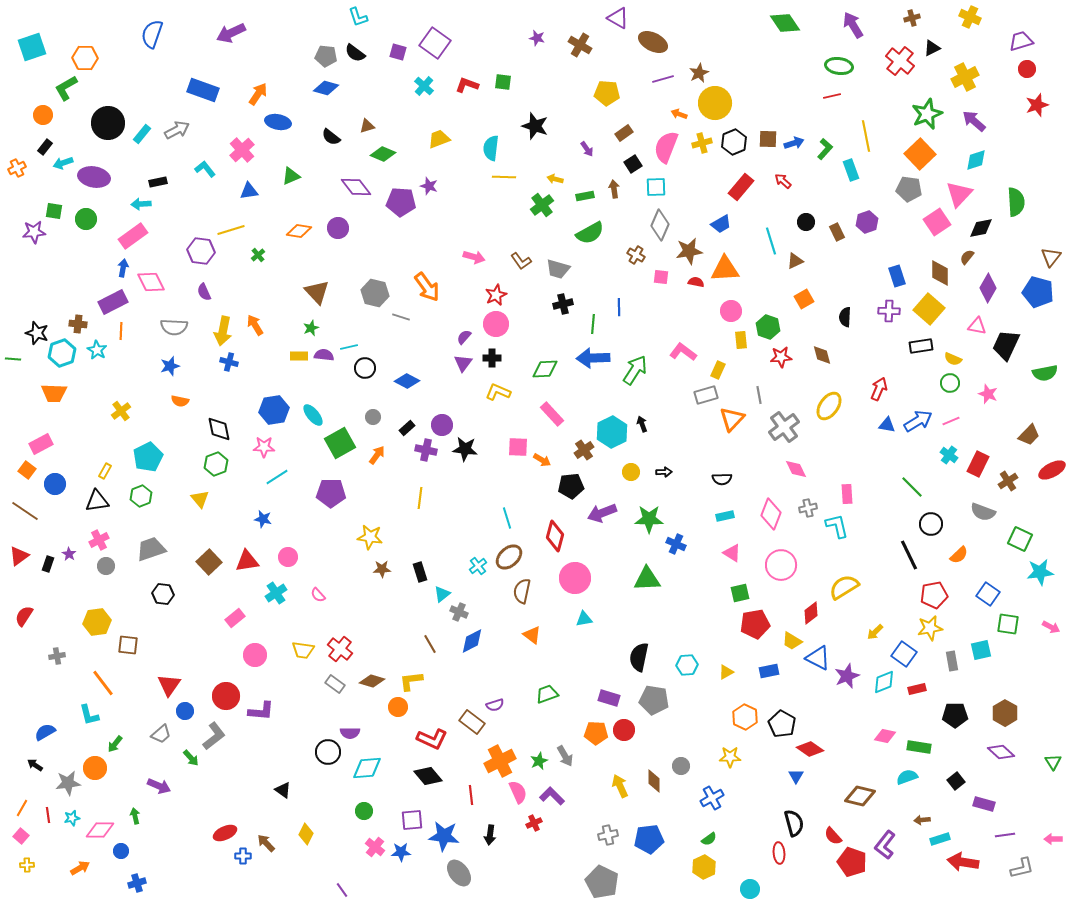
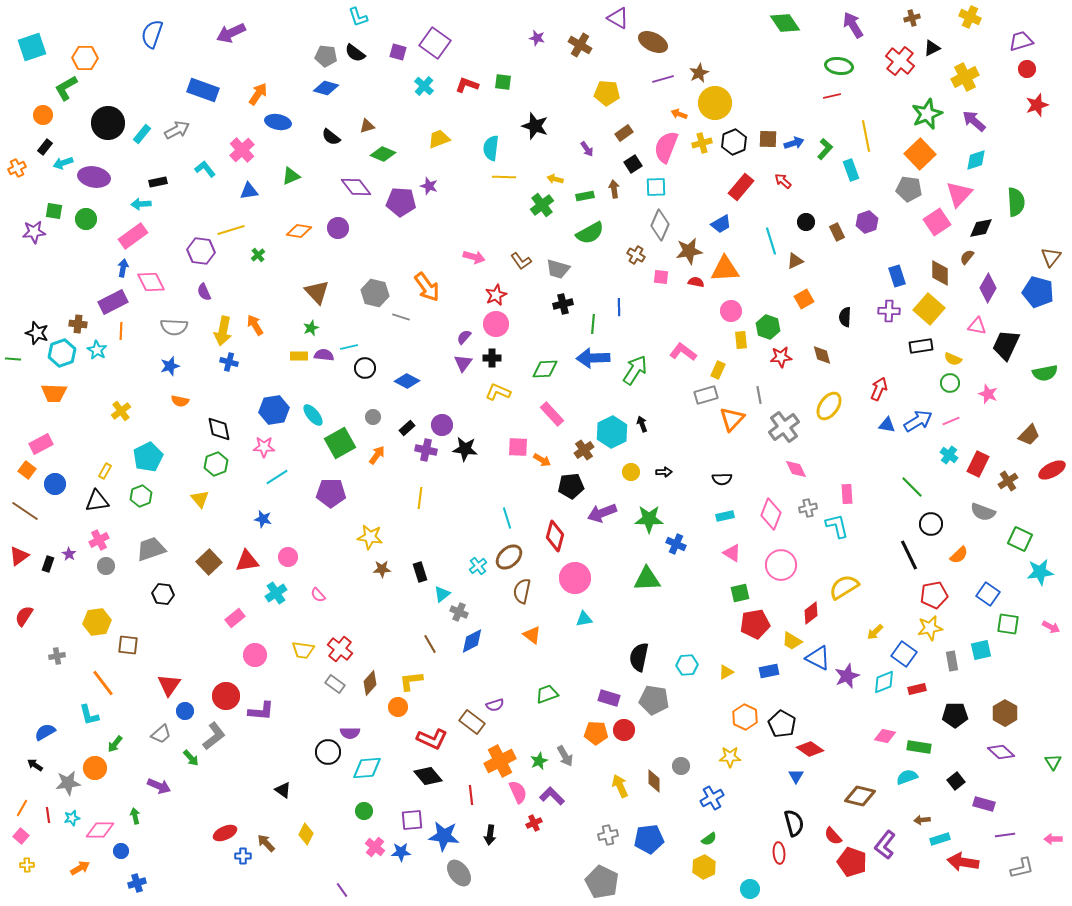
brown diamond at (372, 681): moved 2 px left, 2 px down; rotated 65 degrees counterclockwise
